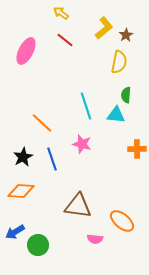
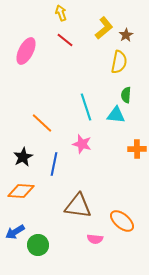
yellow arrow: rotated 35 degrees clockwise
cyan line: moved 1 px down
blue line: moved 2 px right, 5 px down; rotated 30 degrees clockwise
